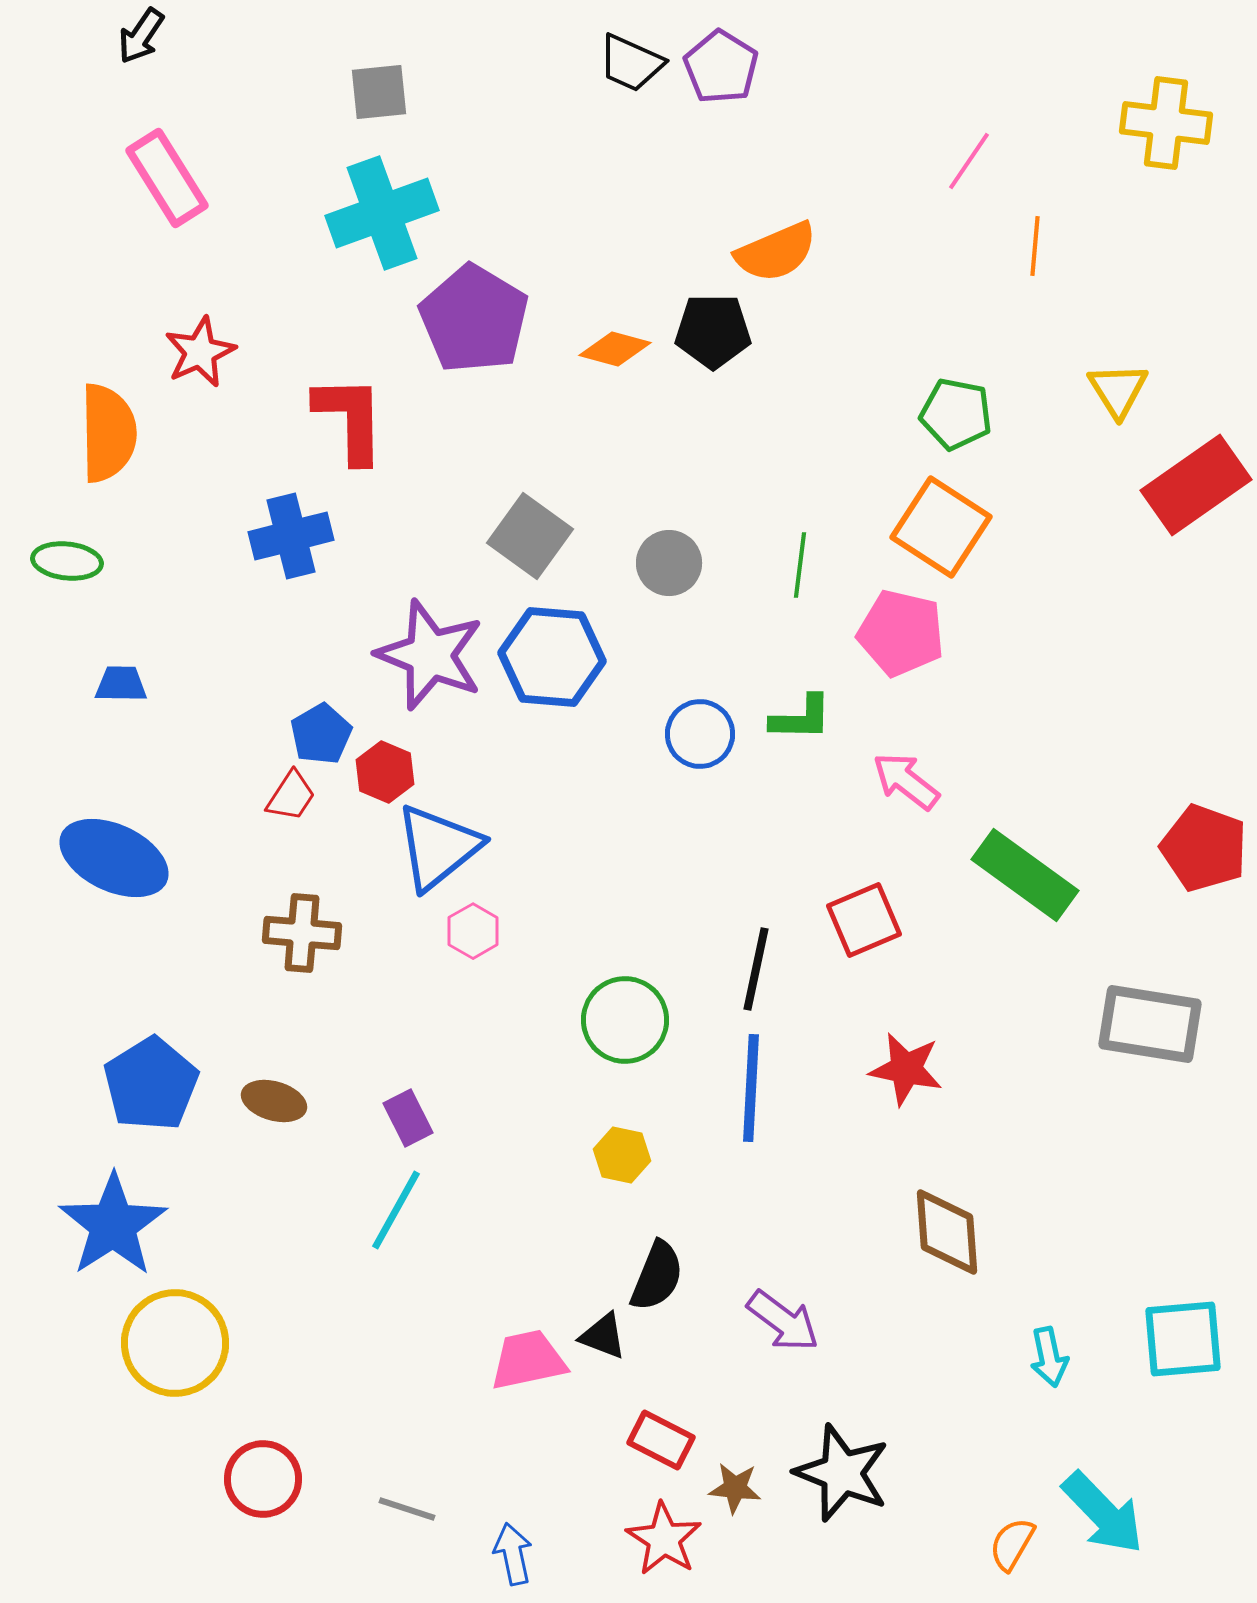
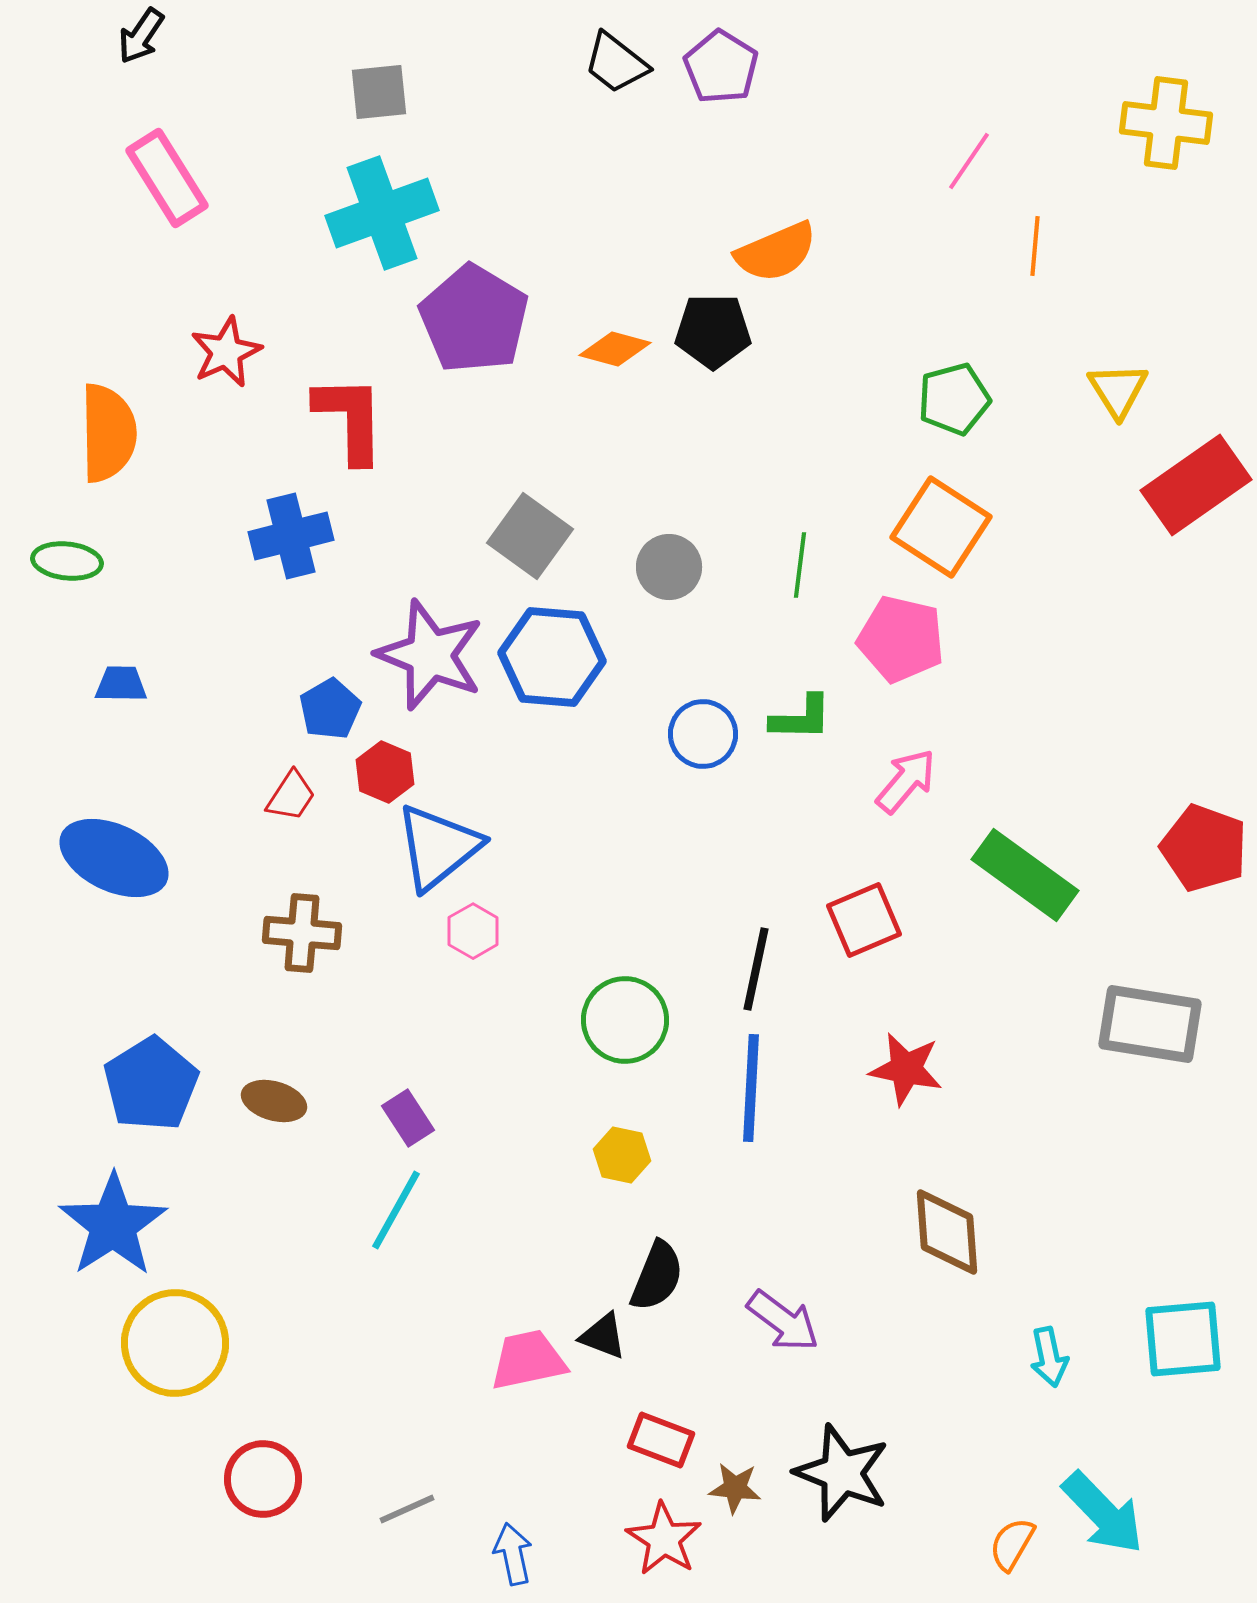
black trapezoid at (631, 63): moved 15 px left; rotated 14 degrees clockwise
red star at (200, 352): moved 26 px right
green pentagon at (956, 414): moved 2 px left, 15 px up; rotated 26 degrees counterclockwise
gray circle at (669, 563): moved 4 px down
pink pentagon at (901, 633): moved 6 px down
blue pentagon at (321, 734): moved 9 px right, 25 px up
blue circle at (700, 734): moved 3 px right
pink arrow at (906, 781): rotated 92 degrees clockwise
purple rectangle at (408, 1118): rotated 6 degrees counterclockwise
red rectangle at (661, 1440): rotated 6 degrees counterclockwise
gray line at (407, 1509): rotated 42 degrees counterclockwise
